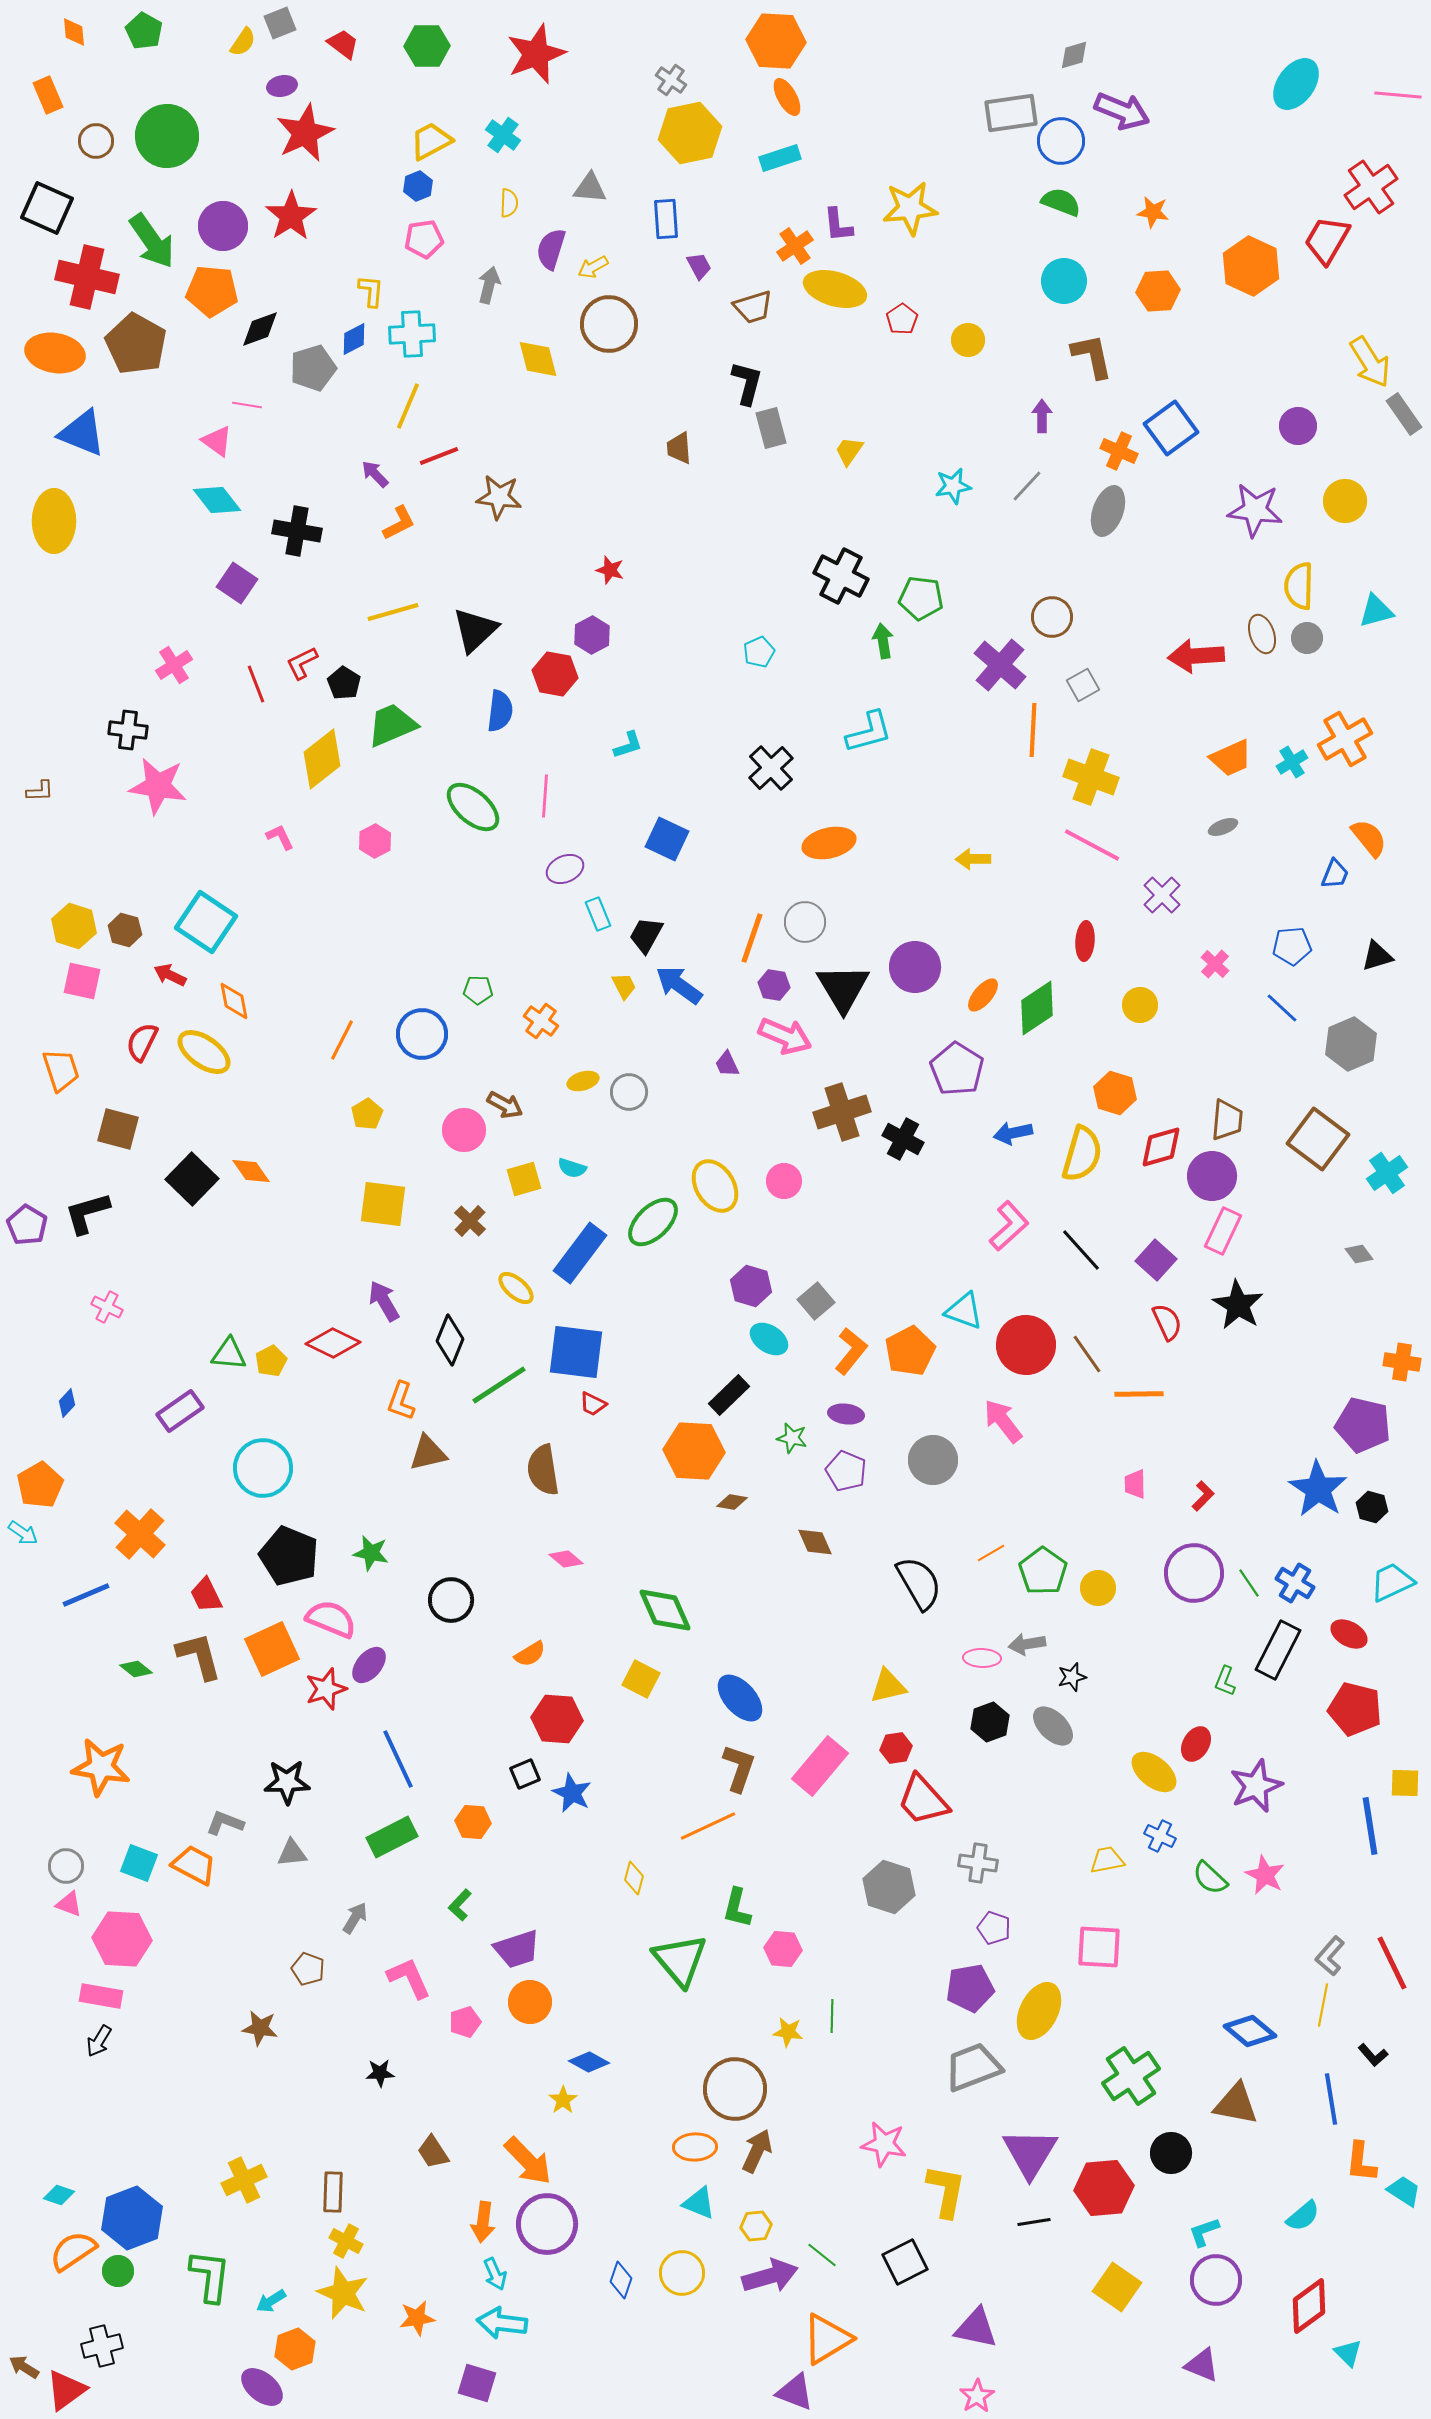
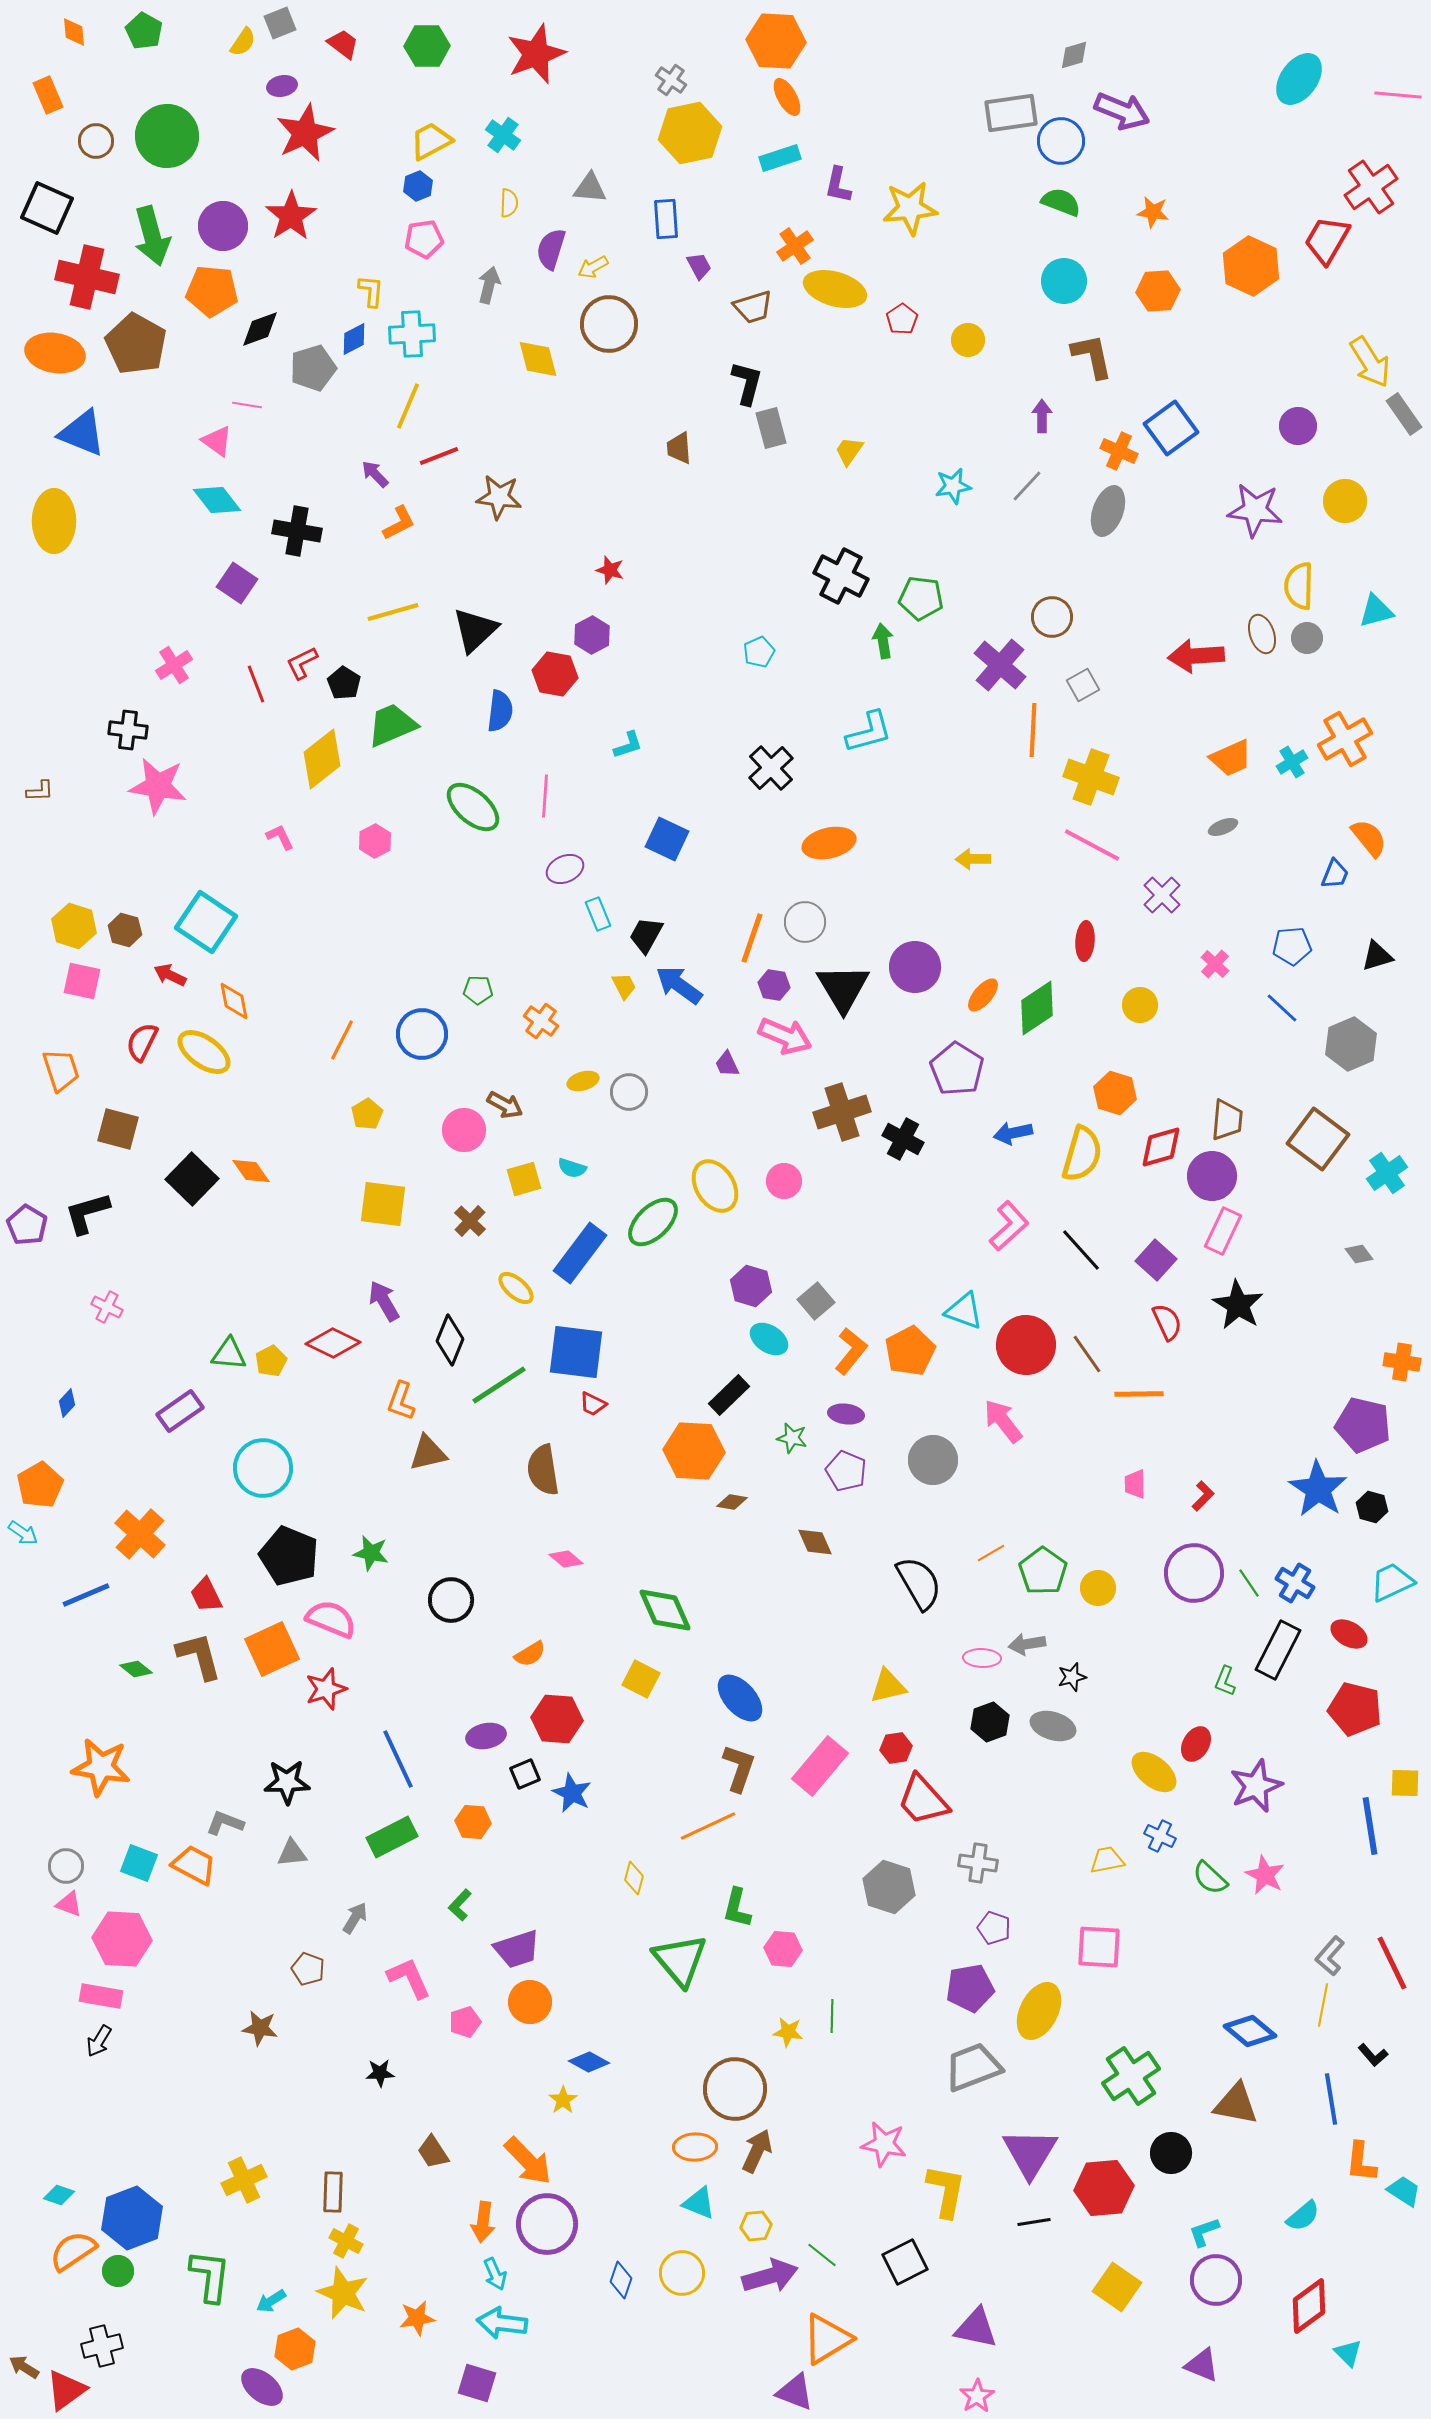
cyan ellipse at (1296, 84): moved 3 px right, 5 px up
purple L-shape at (838, 225): moved 40 px up; rotated 18 degrees clockwise
green arrow at (152, 241): moved 5 px up; rotated 20 degrees clockwise
purple ellipse at (369, 1665): moved 117 px right, 71 px down; rotated 39 degrees clockwise
gray ellipse at (1053, 1726): rotated 27 degrees counterclockwise
